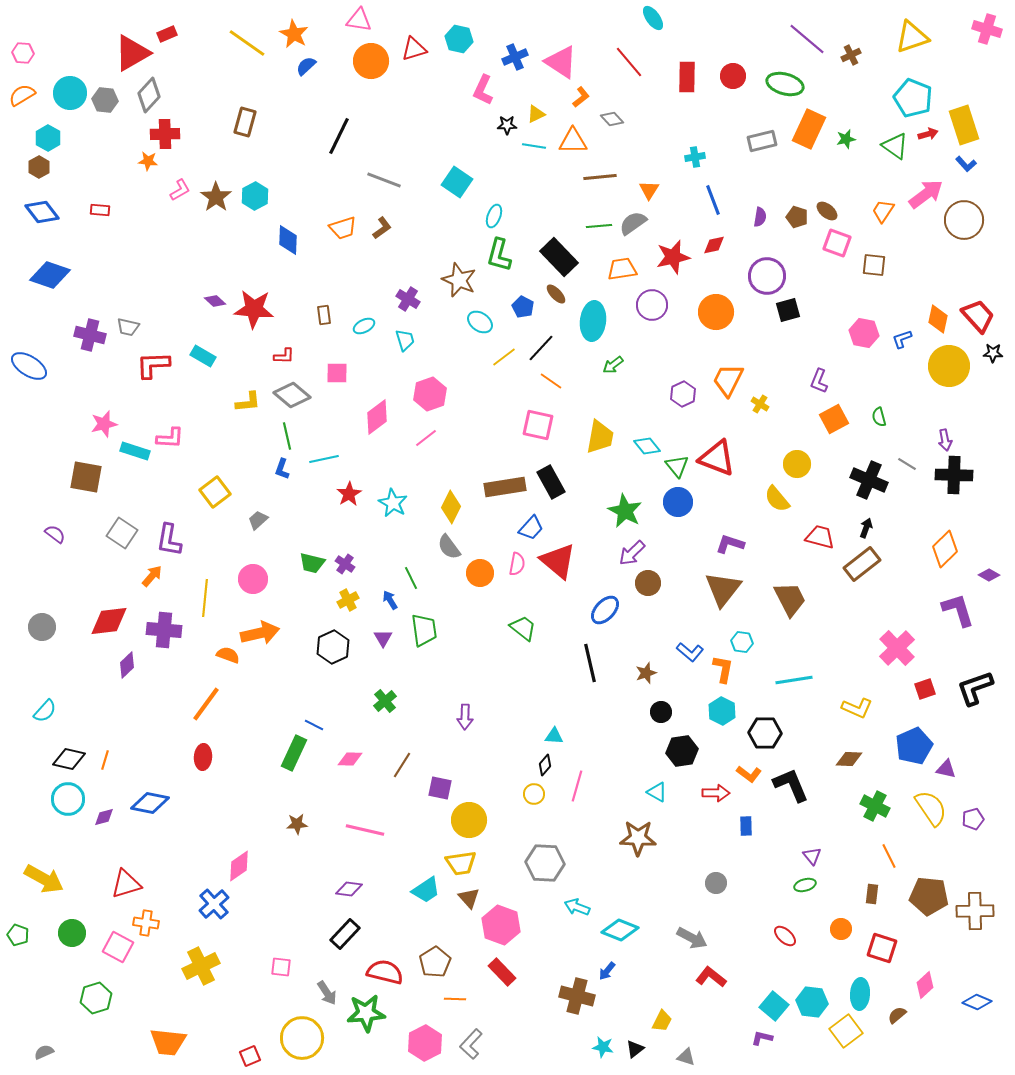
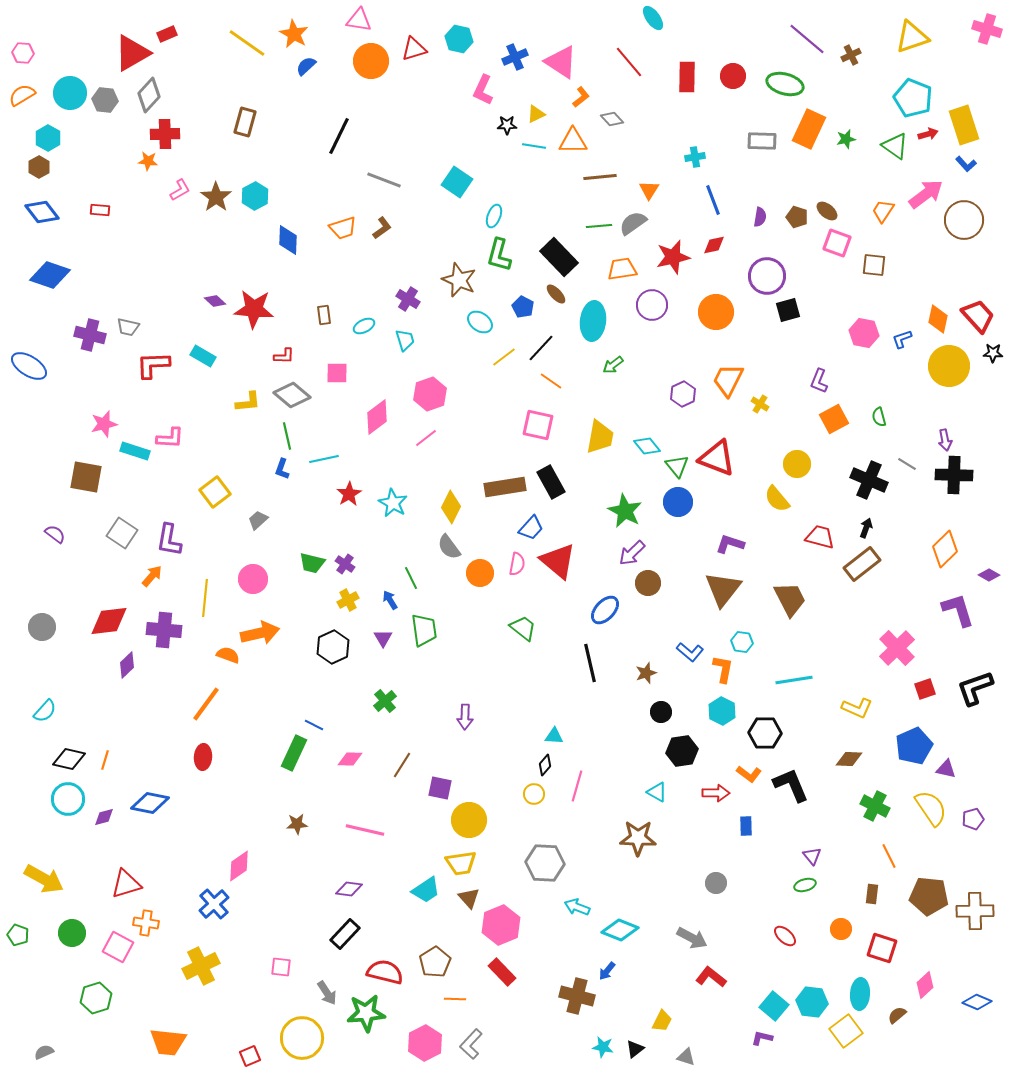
gray rectangle at (762, 141): rotated 16 degrees clockwise
pink hexagon at (501, 925): rotated 18 degrees clockwise
